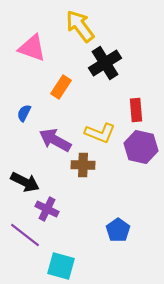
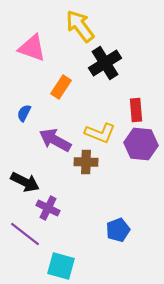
purple hexagon: moved 3 px up; rotated 8 degrees counterclockwise
brown cross: moved 3 px right, 3 px up
purple cross: moved 1 px right, 1 px up
blue pentagon: rotated 15 degrees clockwise
purple line: moved 1 px up
